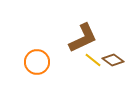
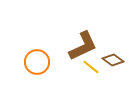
brown L-shape: moved 8 px down
yellow line: moved 2 px left, 7 px down
